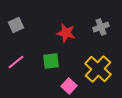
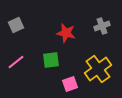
gray cross: moved 1 px right, 1 px up
green square: moved 1 px up
yellow cross: rotated 12 degrees clockwise
pink square: moved 1 px right, 2 px up; rotated 28 degrees clockwise
